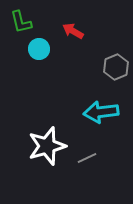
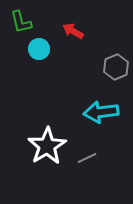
white star: rotated 15 degrees counterclockwise
